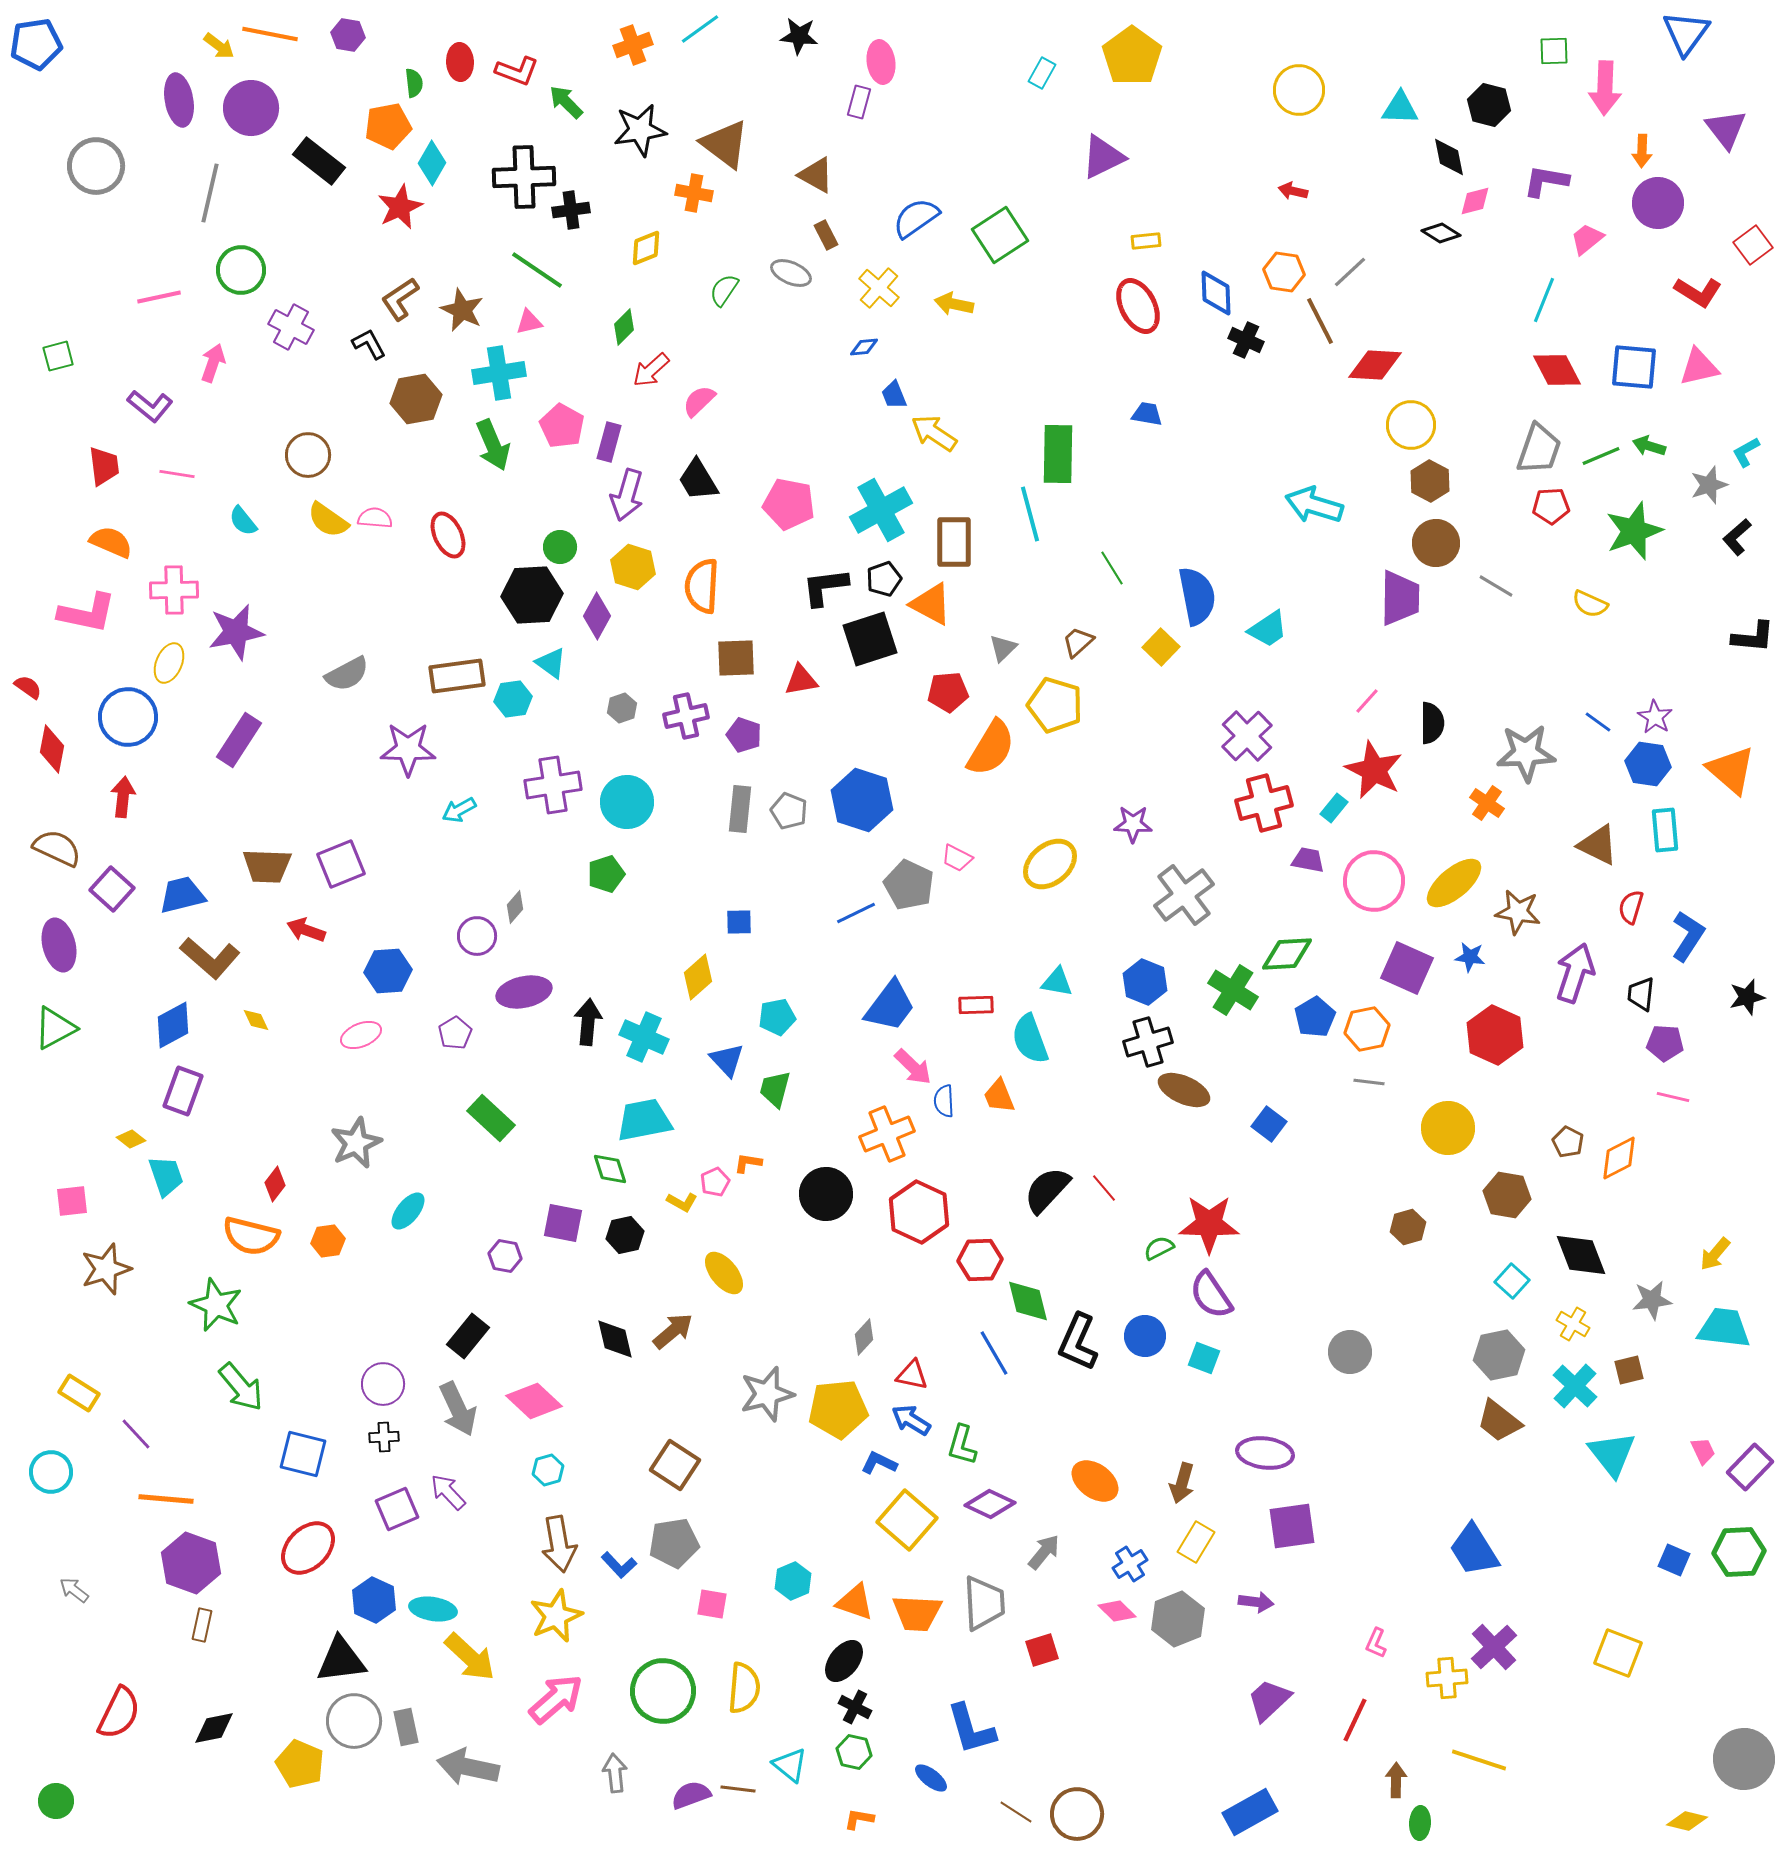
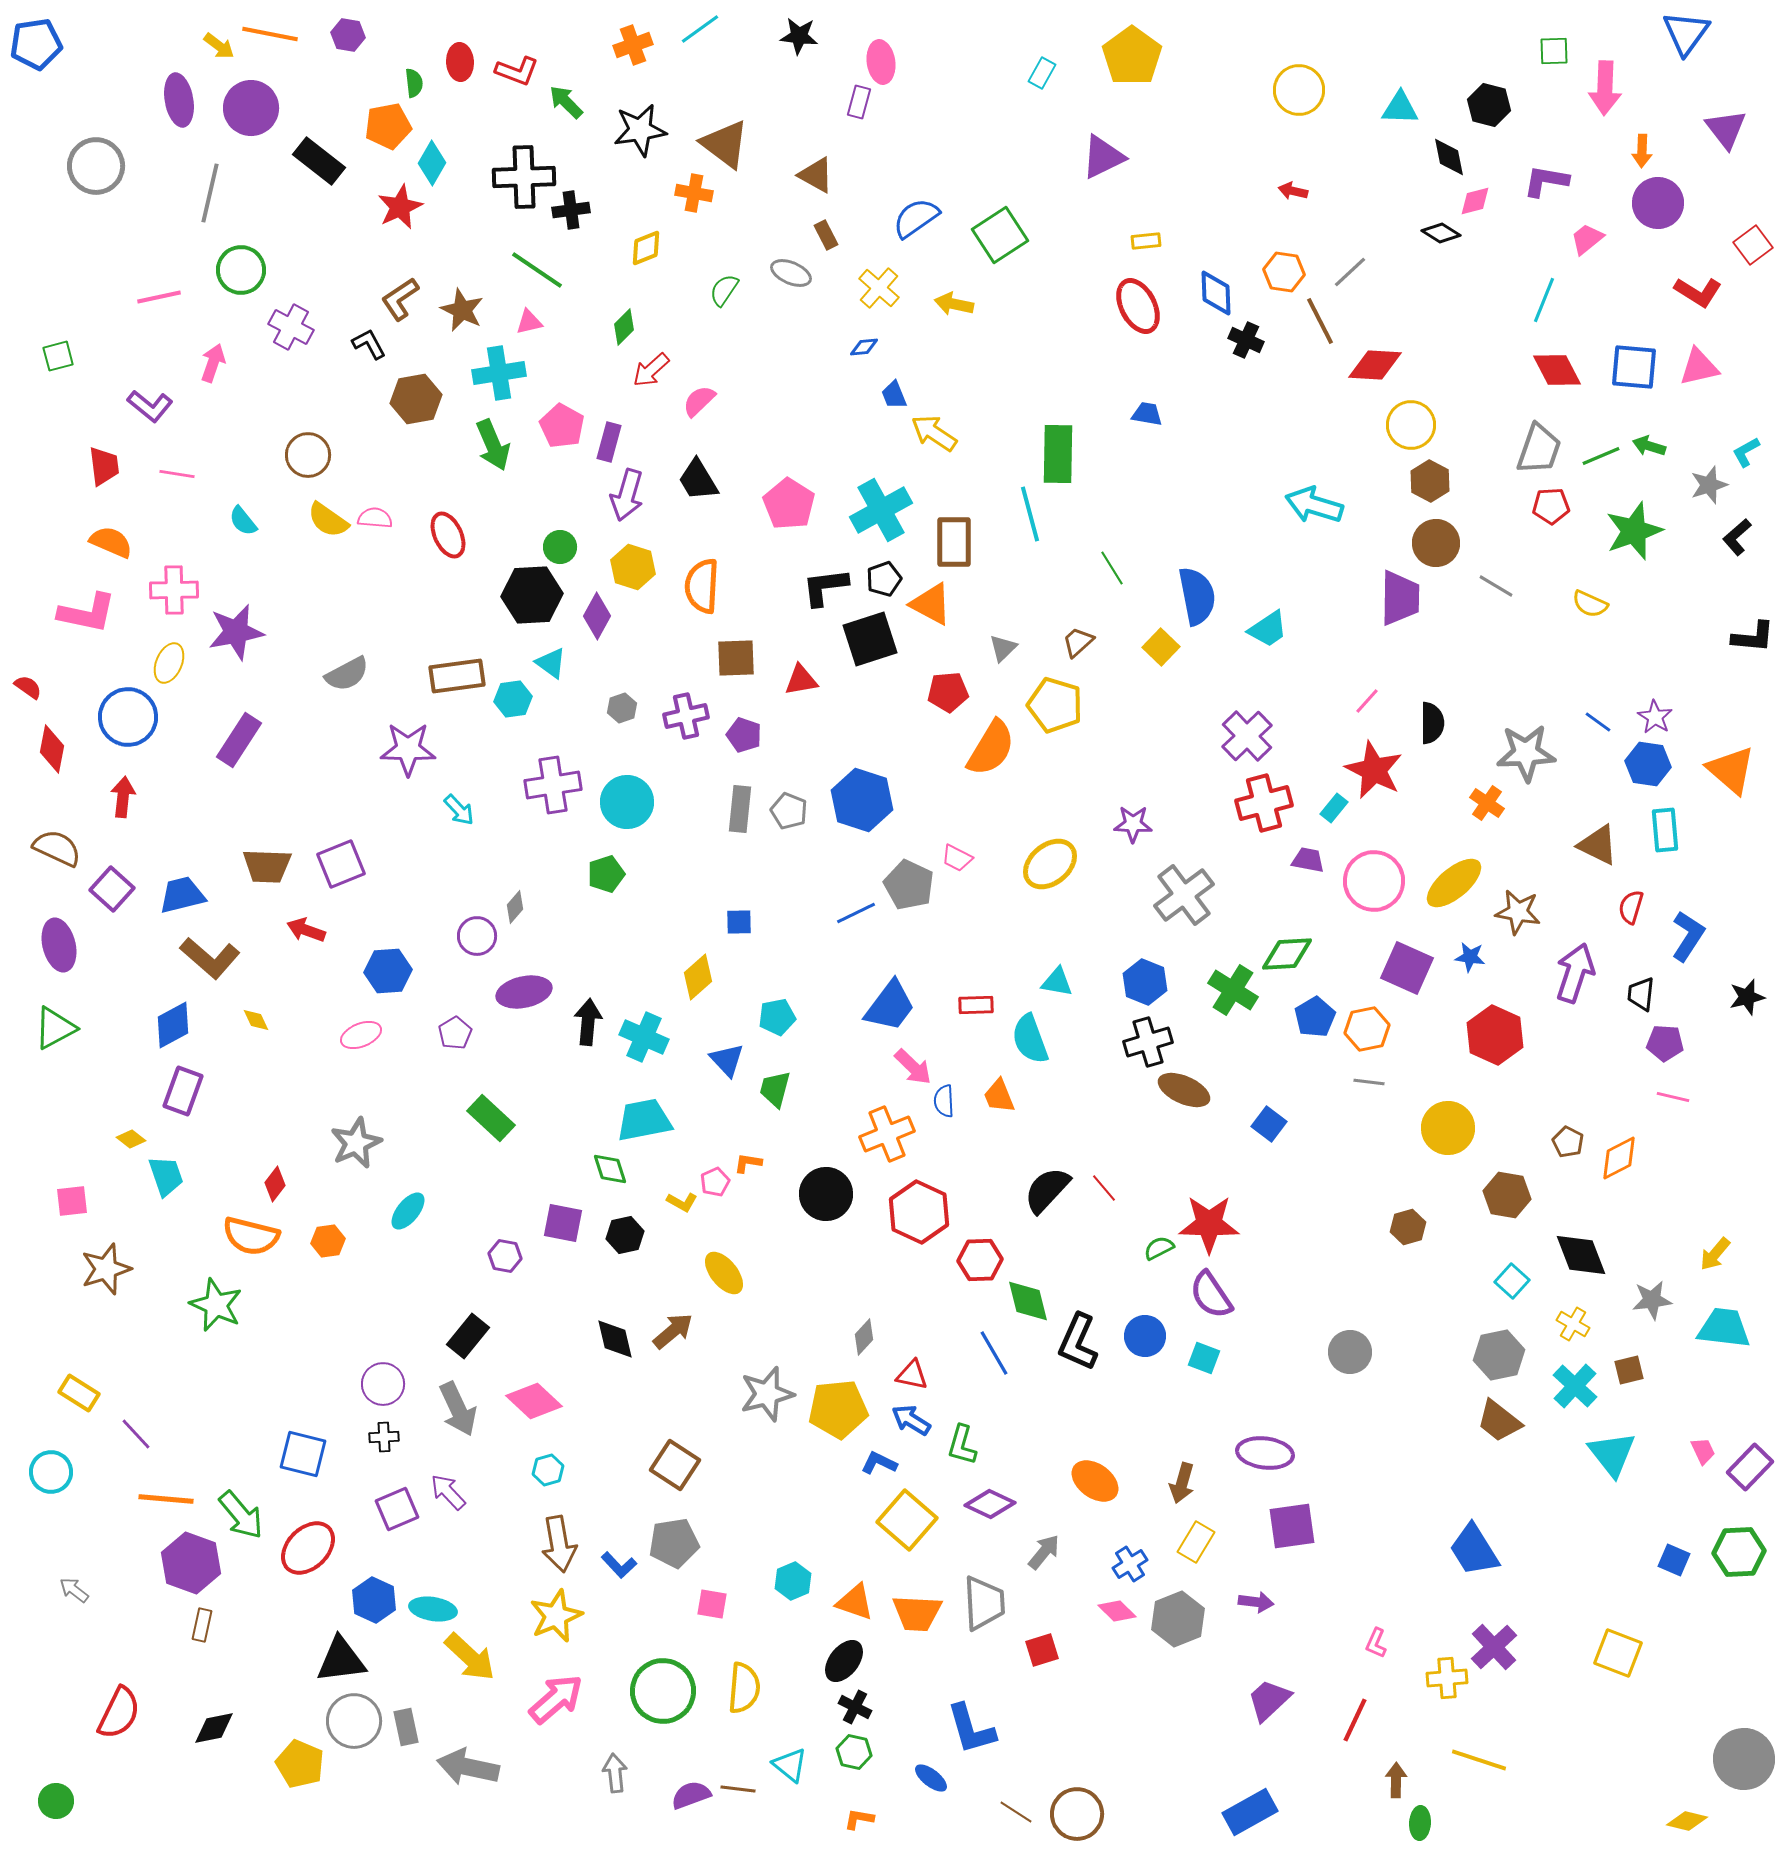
pink pentagon at (789, 504): rotated 21 degrees clockwise
cyan arrow at (459, 810): rotated 104 degrees counterclockwise
green arrow at (241, 1387): moved 128 px down
